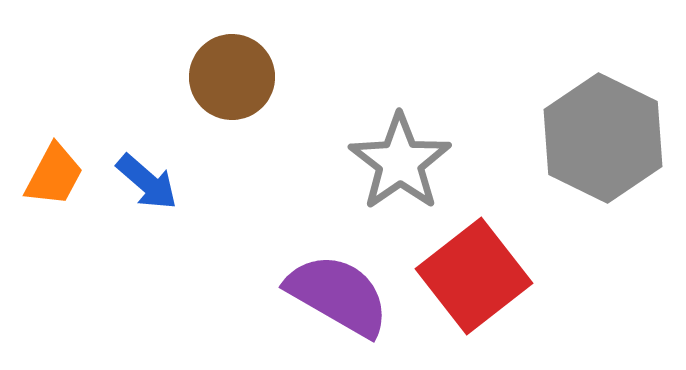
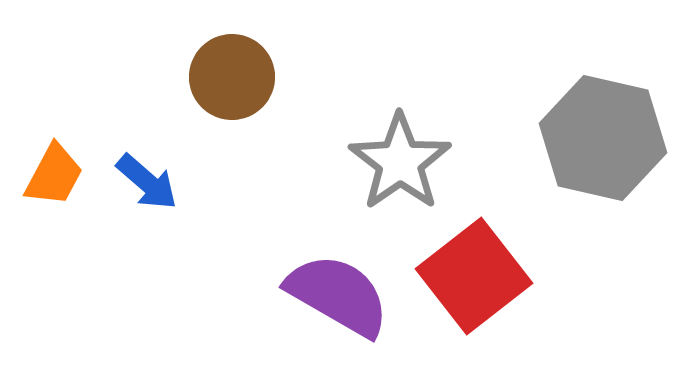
gray hexagon: rotated 13 degrees counterclockwise
